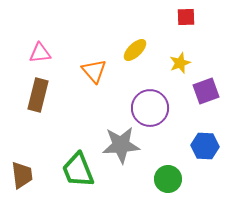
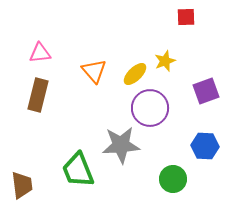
yellow ellipse: moved 24 px down
yellow star: moved 15 px left, 2 px up
brown trapezoid: moved 10 px down
green circle: moved 5 px right
